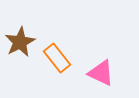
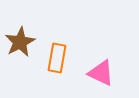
orange rectangle: rotated 48 degrees clockwise
